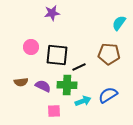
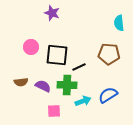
purple star: rotated 28 degrees clockwise
cyan semicircle: rotated 42 degrees counterclockwise
